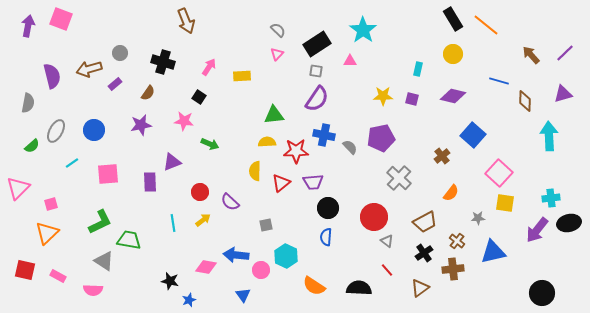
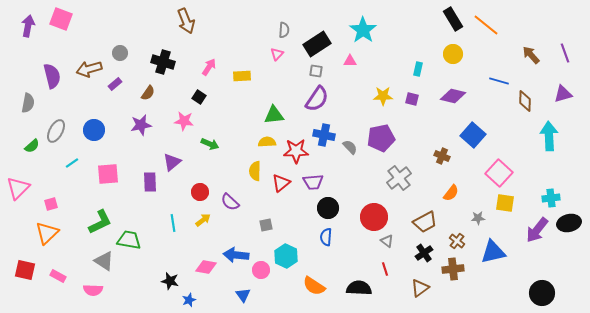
gray semicircle at (278, 30): moved 6 px right; rotated 49 degrees clockwise
purple line at (565, 53): rotated 66 degrees counterclockwise
brown cross at (442, 156): rotated 28 degrees counterclockwise
purple triangle at (172, 162): rotated 18 degrees counterclockwise
gray cross at (399, 178): rotated 10 degrees clockwise
red line at (387, 270): moved 2 px left, 1 px up; rotated 24 degrees clockwise
